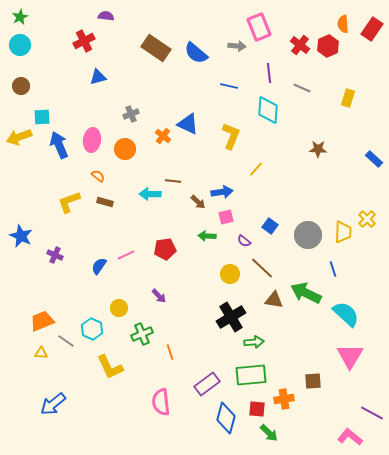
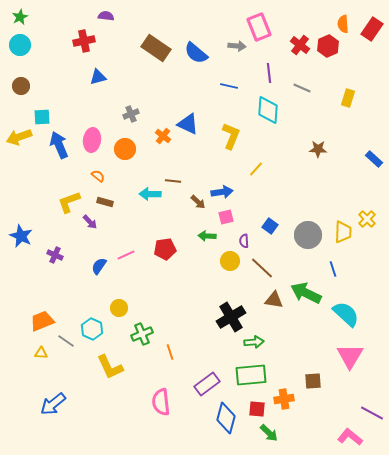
red cross at (84, 41): rotated 15 degrees clockwise
purple semicircle at (244, 241): rotated 48 degrees clockwise
yellow circle at (230, 274): moved 13 px up
purple arrow at (159, 296): moved 69 px left, 74 px up
